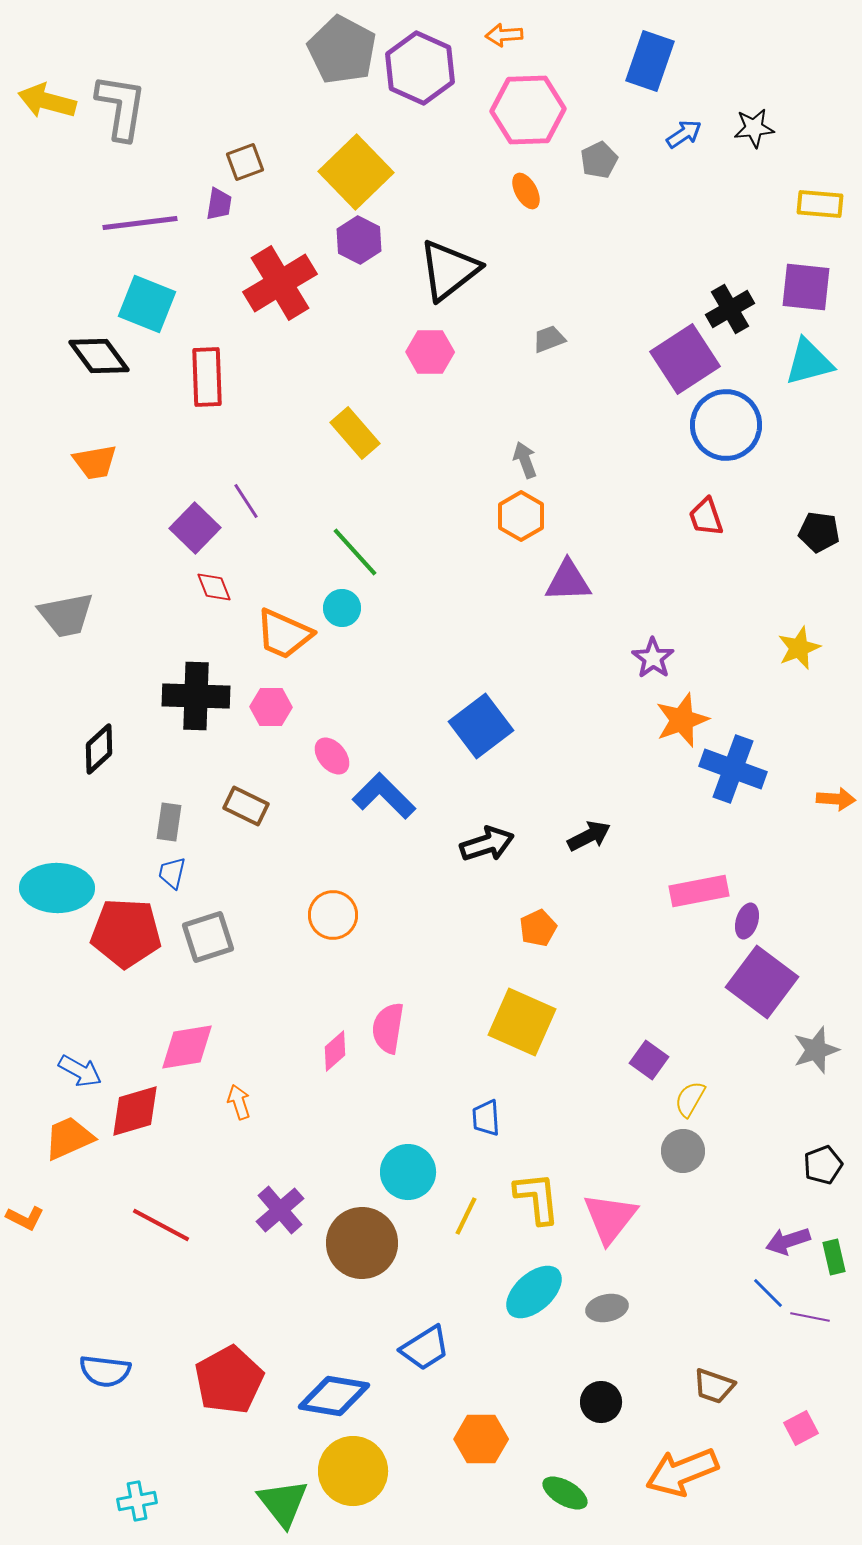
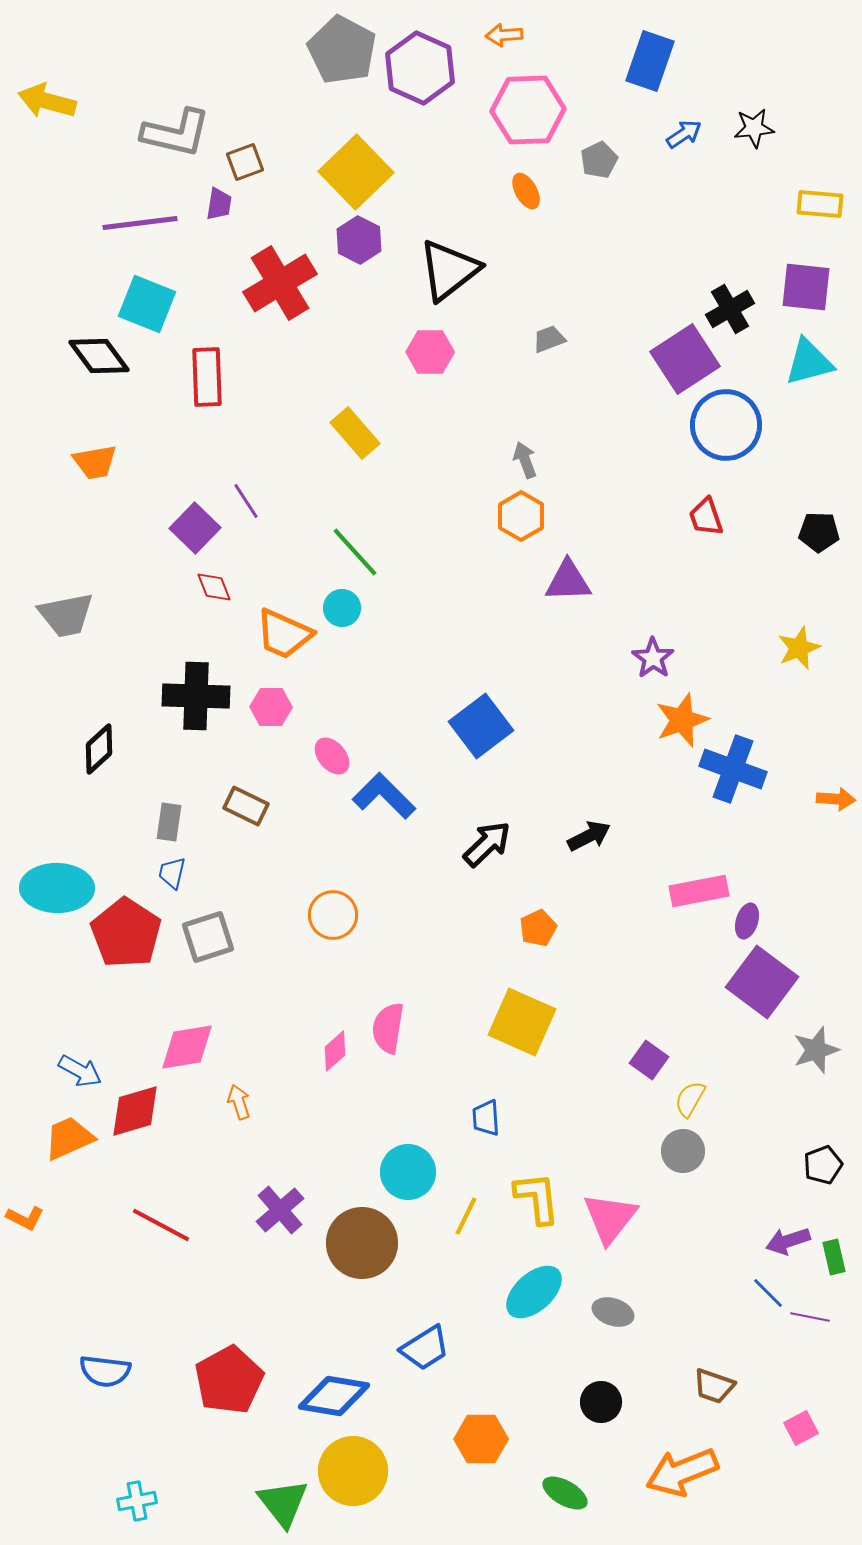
gray L-shape at (121, 107): moved 55 px right, 26 px down; rotated 94 degrees clockwise
black pentagon at (819, 532): rotated 6 degrees counterclockwise
black arrow at (487, 844): rotated 26 degrees counterclockwise
red pentagon at (126, 933): rotated 30 degrees clockwise
gray ellipse at (607, 1308): moved 6 px right, 4 px down; rotated 30 degrees clockwise
